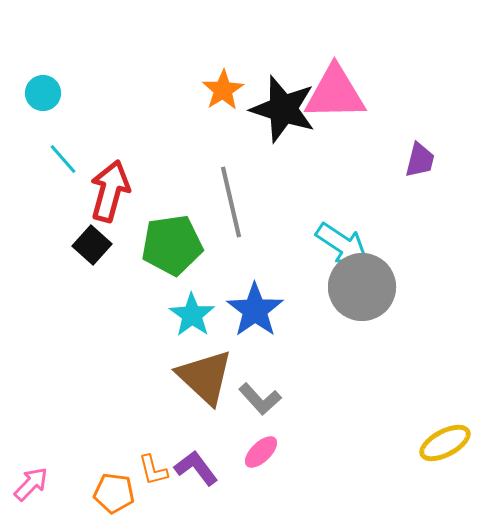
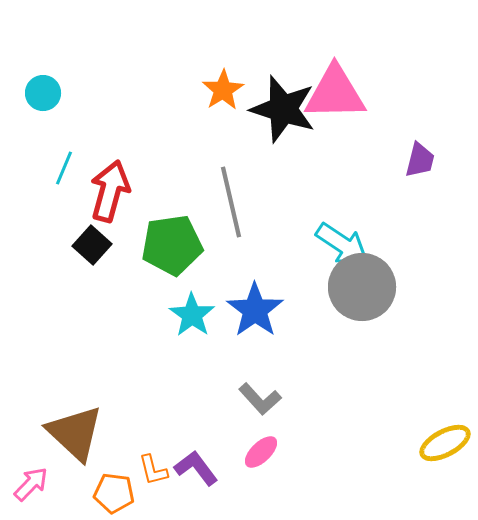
cyan line: moved 1 px right, 9 px down; rotated 64 degrees clockwise
brown triangle: moved 130 px left, 56 px down
